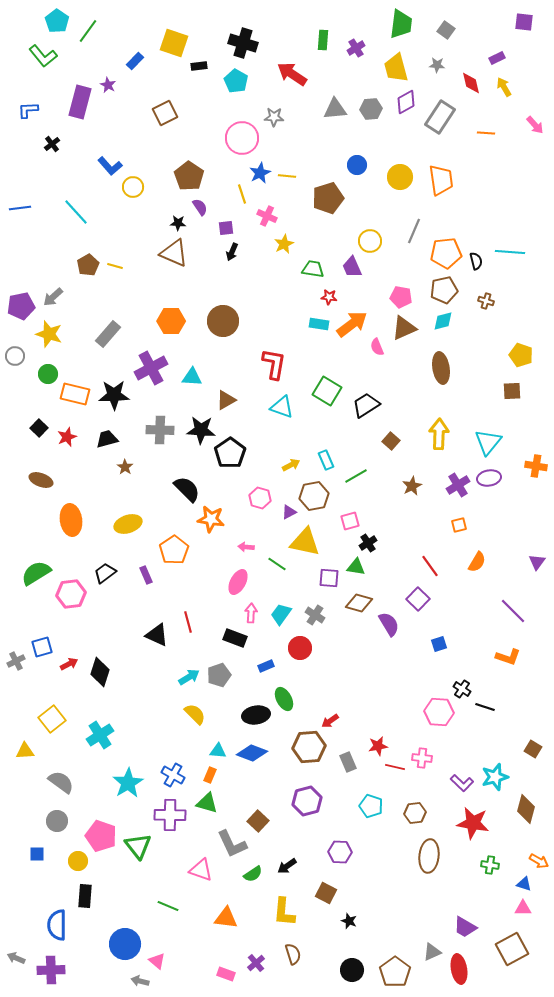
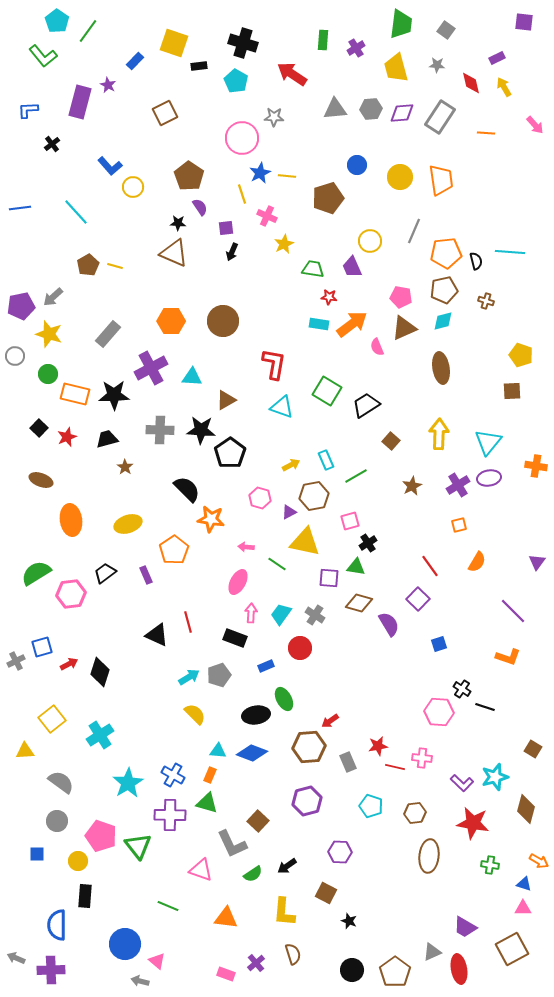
purple diamond at (406, 102): moved 4 px left, 11 px down; rotated 25 degrees clockwise
